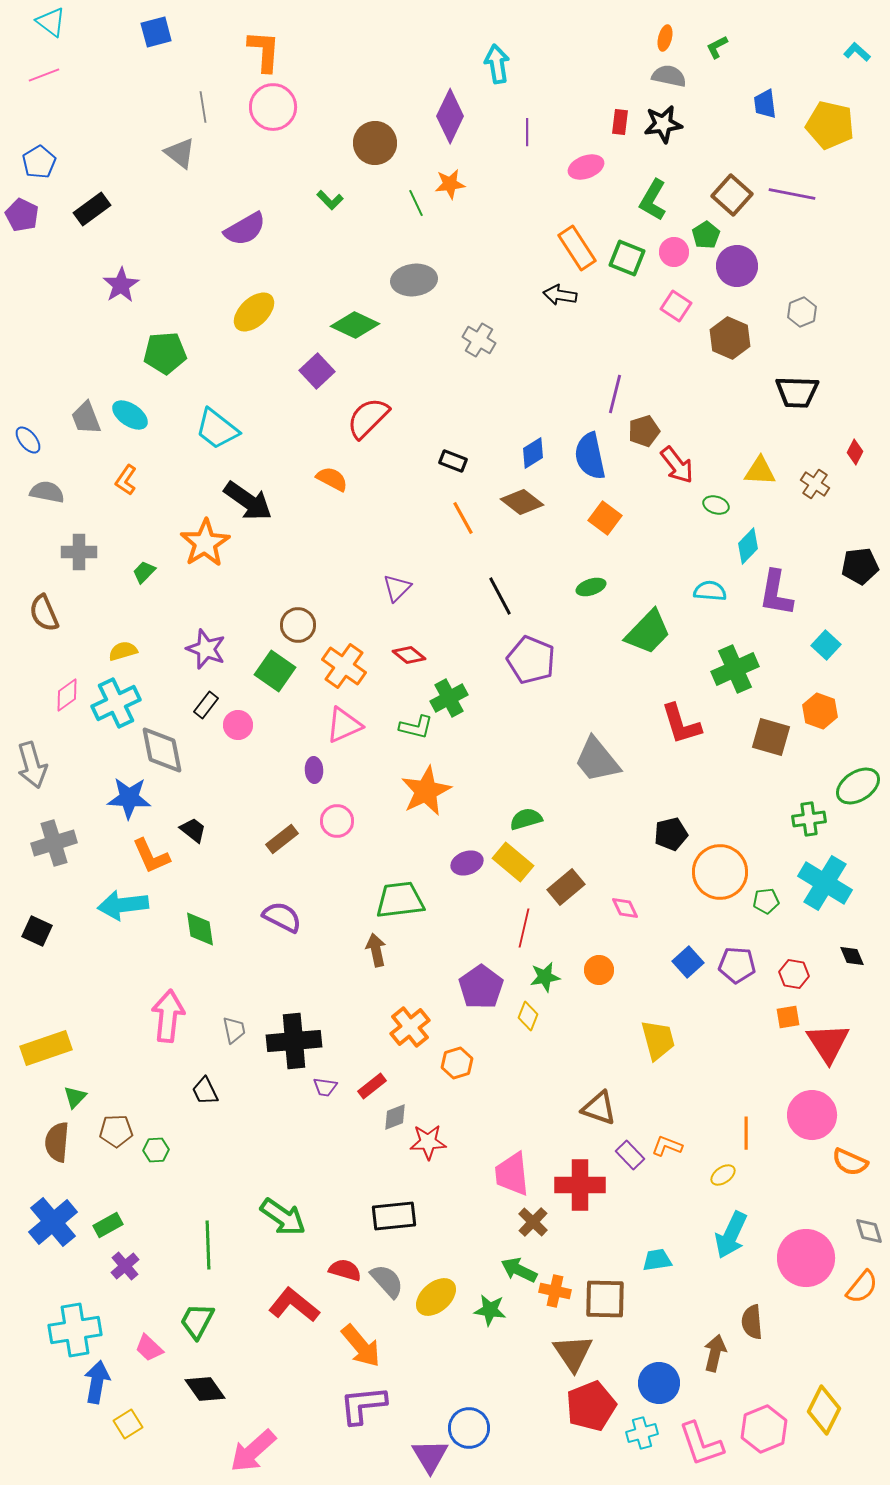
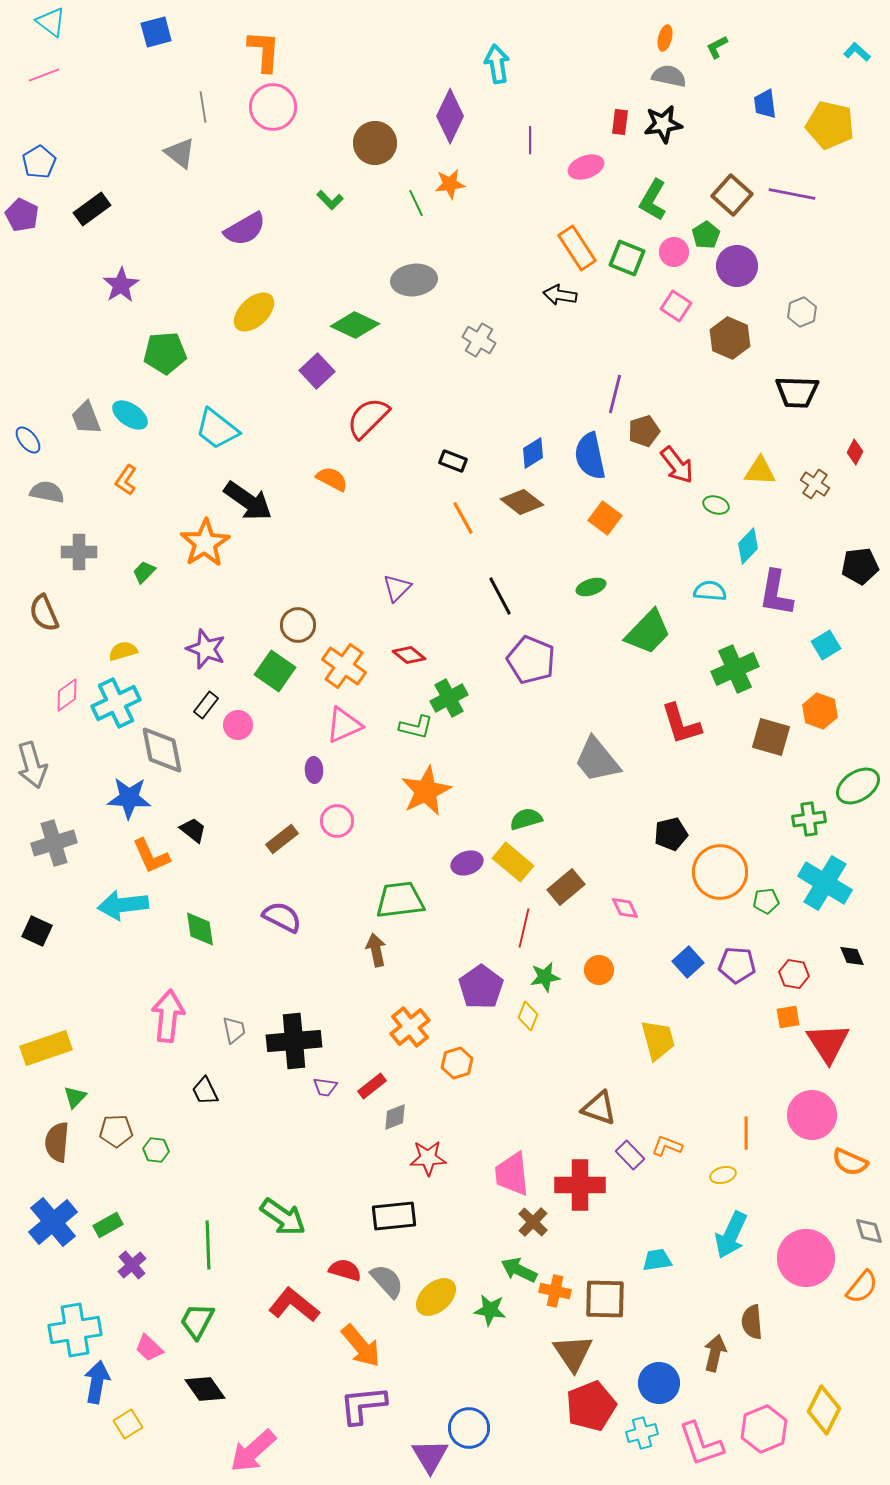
purple line at (527, 132): moved 3 px right, 8 px down
cyan square at (826, 645): rotated 16 degrees clockwise
red star at (428, 1142): moved 16 px down
green hexagon at (156, 1150): rotated 10 degrees clockwise
yellow ellipse at (723, 1175): rotated 20 degrees clockwise
purple cross at (125, 1266): moved 7 px right, 1 px up
